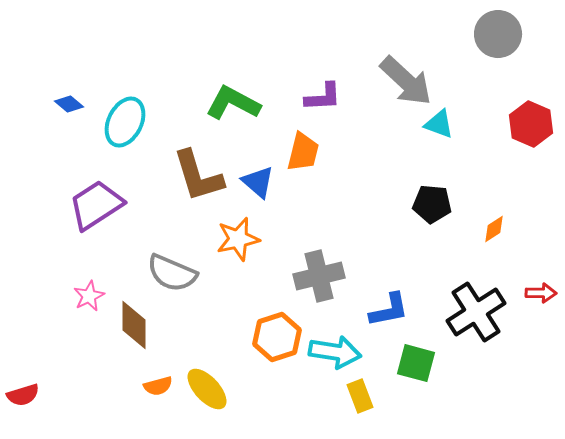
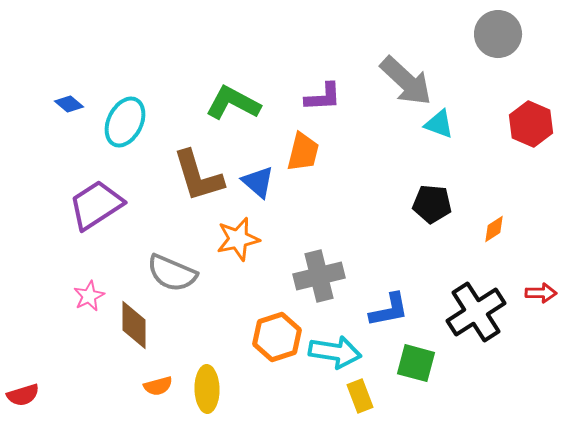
yellow ellipse: rotated 42 degrees clockwise
